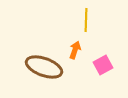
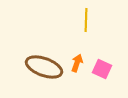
orange arrow: moved 2 px right, 13 px down
pink square: moved 1 px left, 4 px down; rotated 36 degrees counterclockwise
